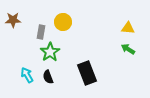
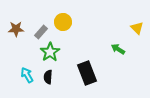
brown star: moved 3 px right, 9 px down
yellow triangle: moved 9 px right; rotated 40 degrees clockwise
gray rectangle: rotated 32 degrees clockwise
green arrow: moved 10 px left
black semicircle: rotated 24 degrees clockwise
